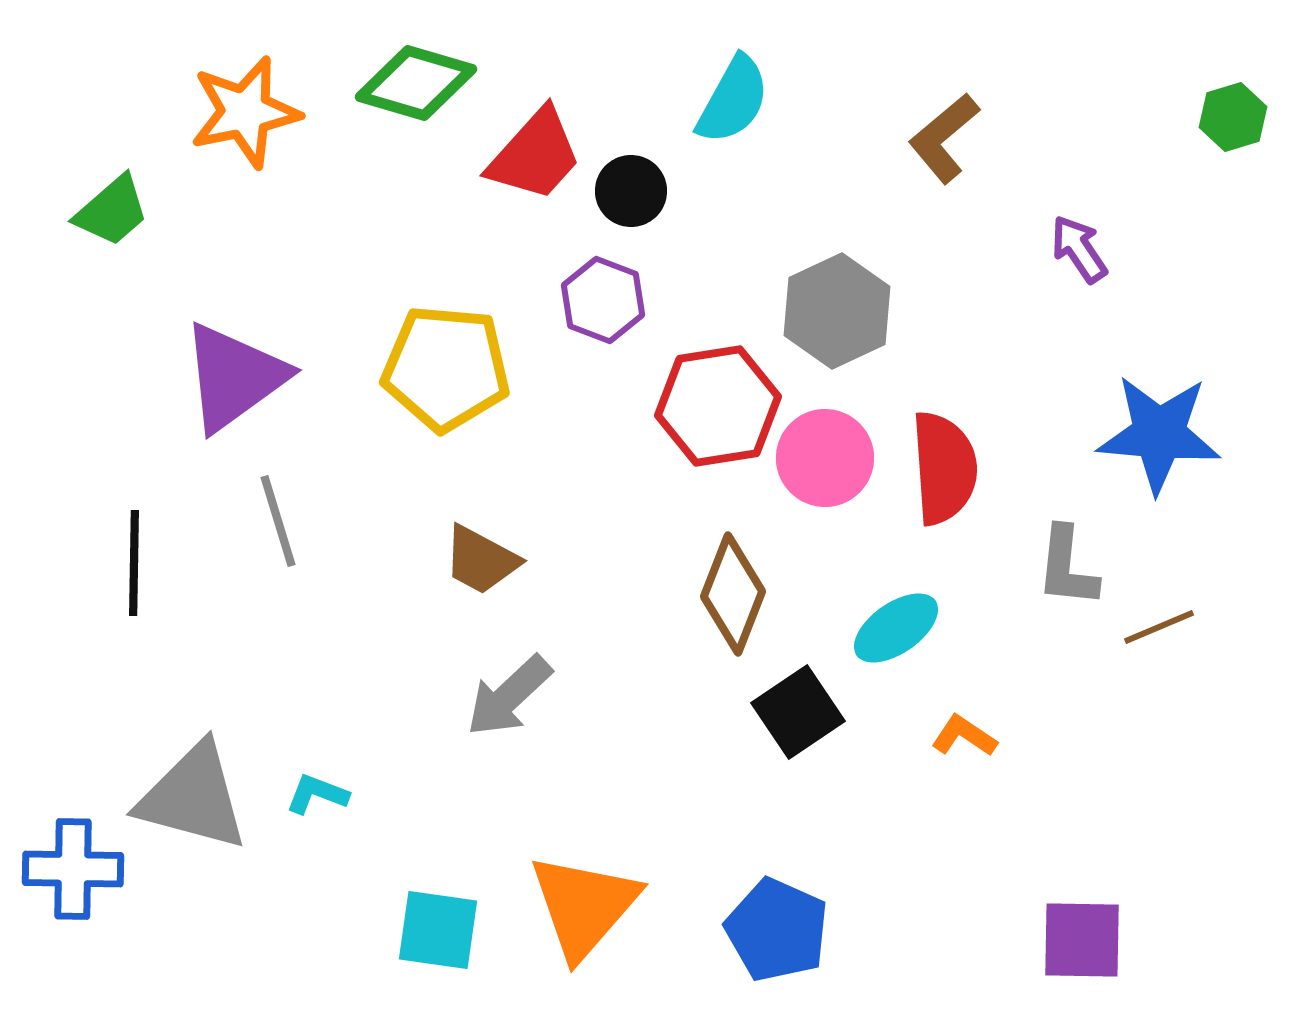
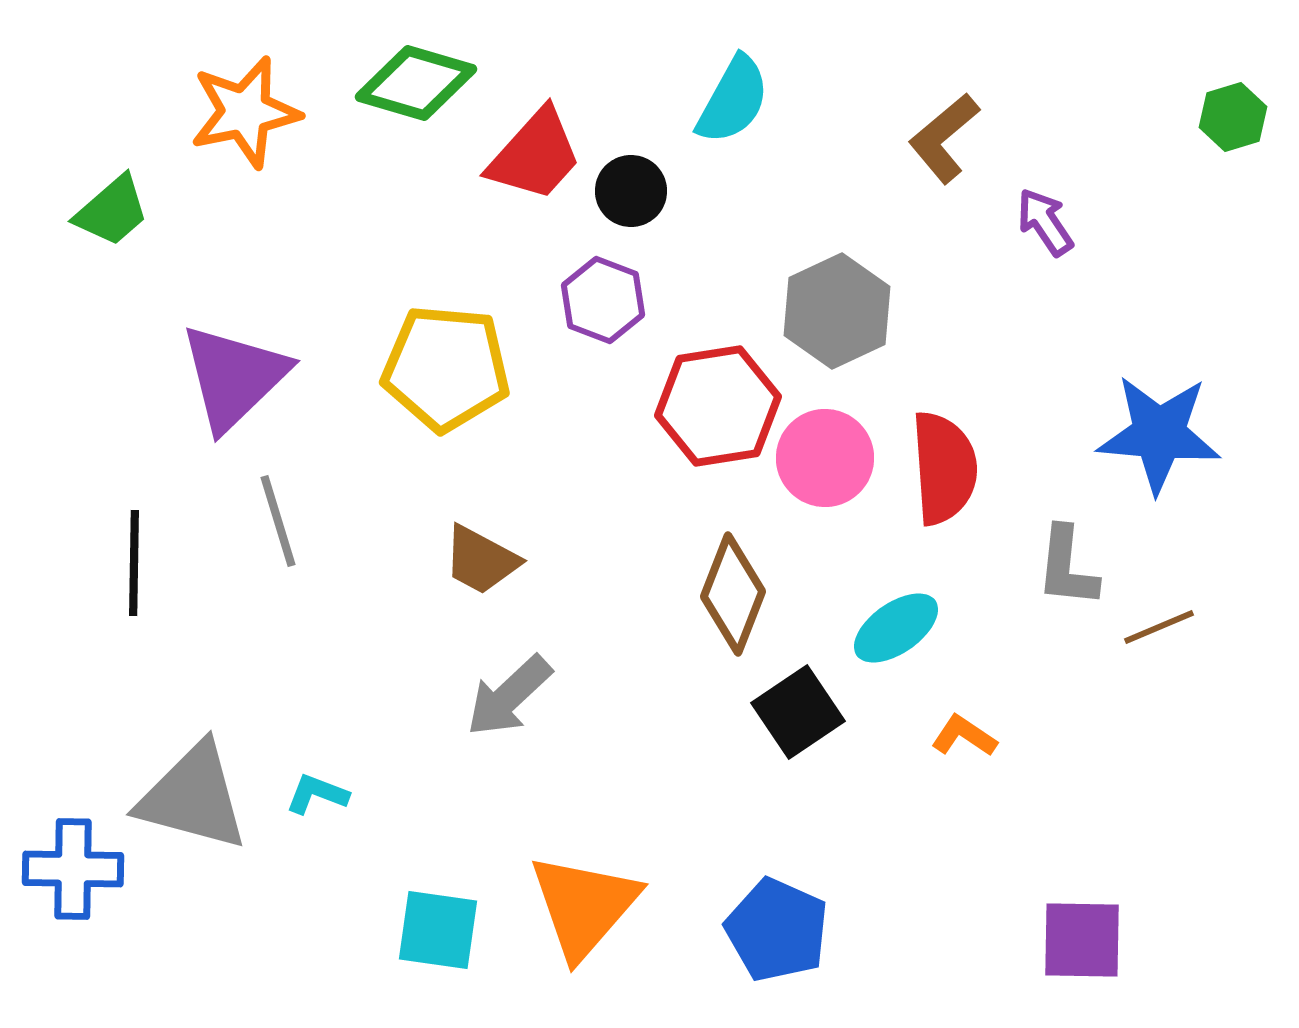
purple arrow: moved 34 px left, 27 px up
purple triangle: rotated 8 degrees counterclockwise
